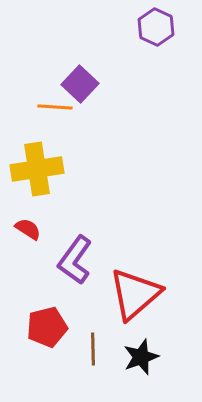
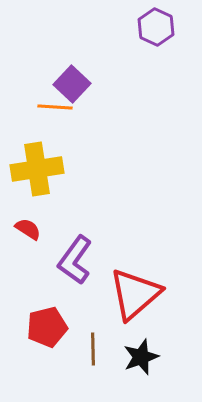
purple square: moved 8 px left
